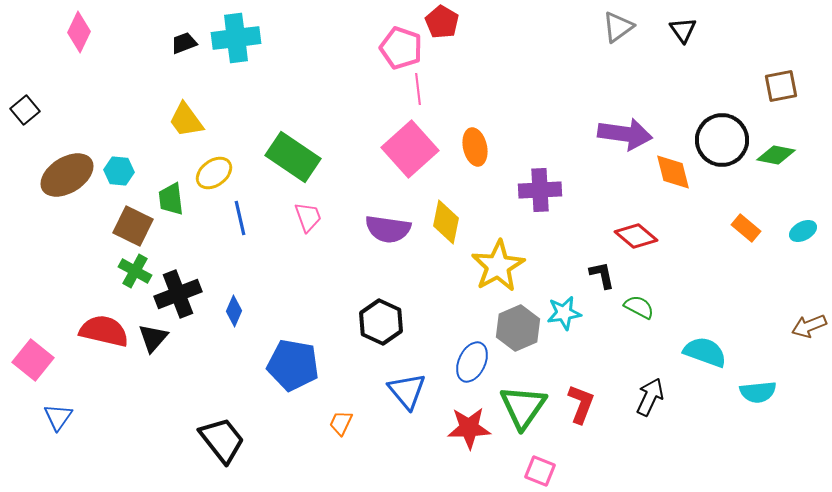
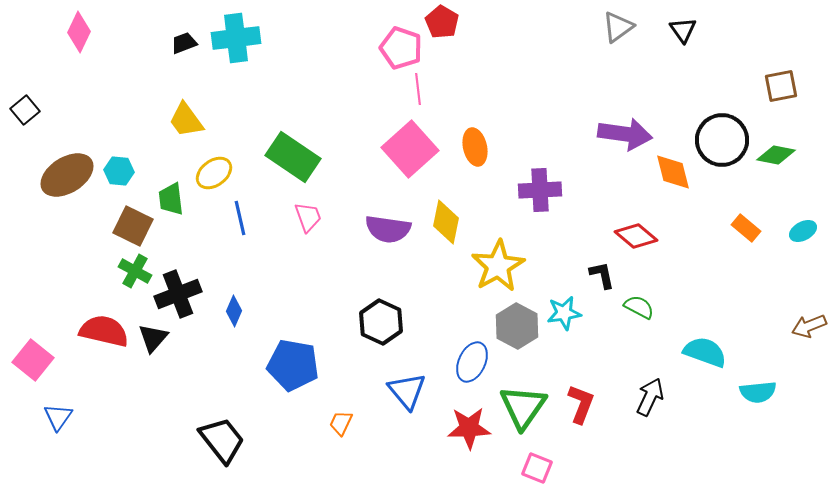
gray hexagon at (518, 328): moved 1 px left, 2 px up; rotated 9 degrees counterclockwise
pink square at (540, 471): moved 3 px left, 3 px up
